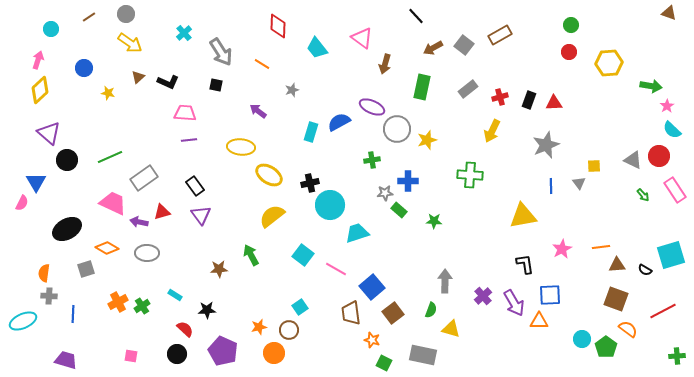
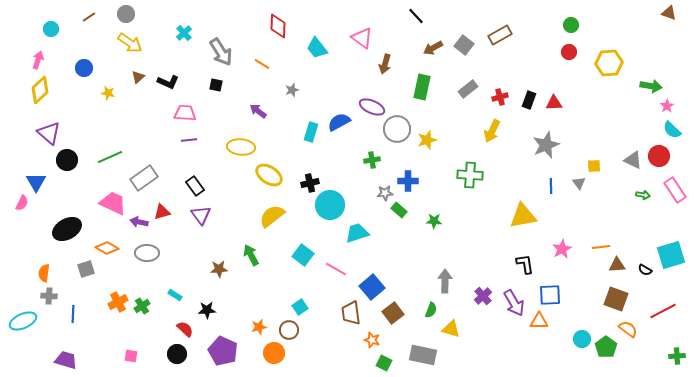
green arrow at (643, 195): rotated 40 degrees counterclockwise
